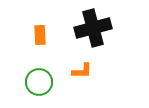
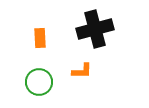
black cross: moved 2 px right, 1 px down
orange rectangle: moved 3 px down
